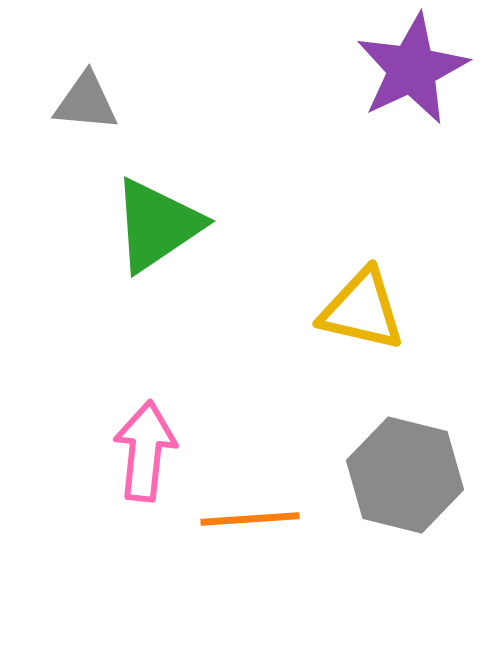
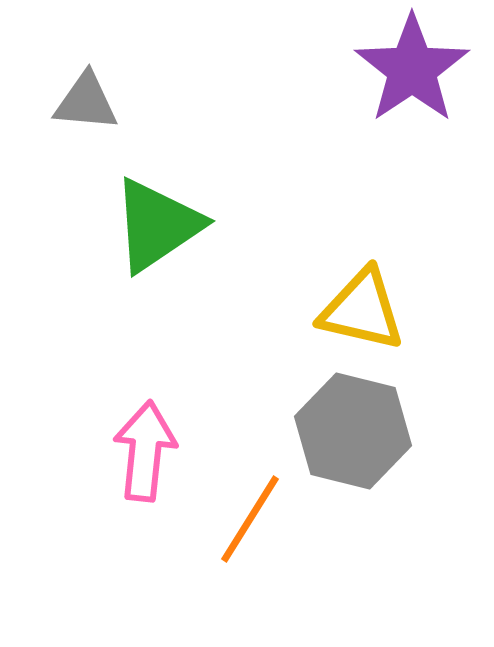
purple star: rotated 9 degrees counterclockwise
gray hexagon: moved 52 px left, 44 px up
orange line: rotated 54 degrees counterclockwise
